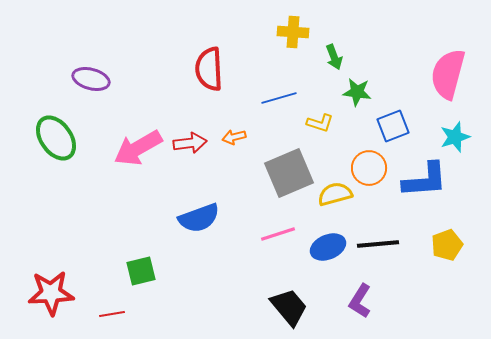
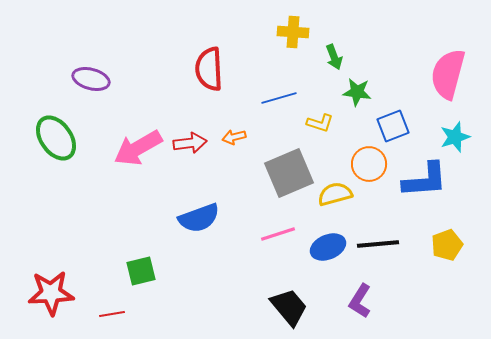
orange circle: moved 4 px up
